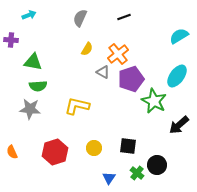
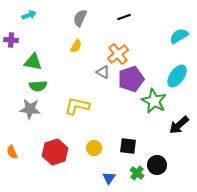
yellow semicircle: moved 11 px left, 3 px up
